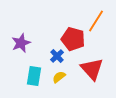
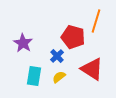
orange line: rotated 15 degrees counterclockwise
red pentagon: moved 2 px up
purple star: moved 2 px right; rotated 18 degrees counterclockwise
red triangle: rotated 15 degrees counterclockwise
